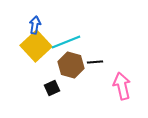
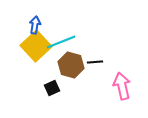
cyan line: moved 5 px left
